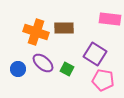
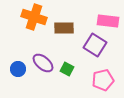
pink rectangle: moved 2 px left, 2 px down
orange cross: moved 2 px left, 15 px up
purple square: moved 9 px up
pink pentagon: rotated 25 degrees counterclockwise
